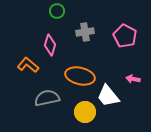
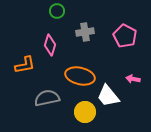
orange L-shape: moved 3 px left; rotated 130 degrees clockwise
